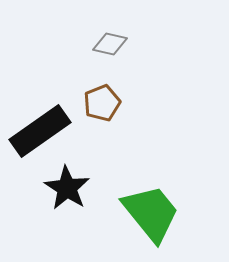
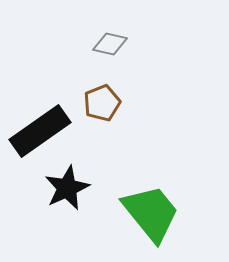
black star: rotated 15 degrees clockwise
